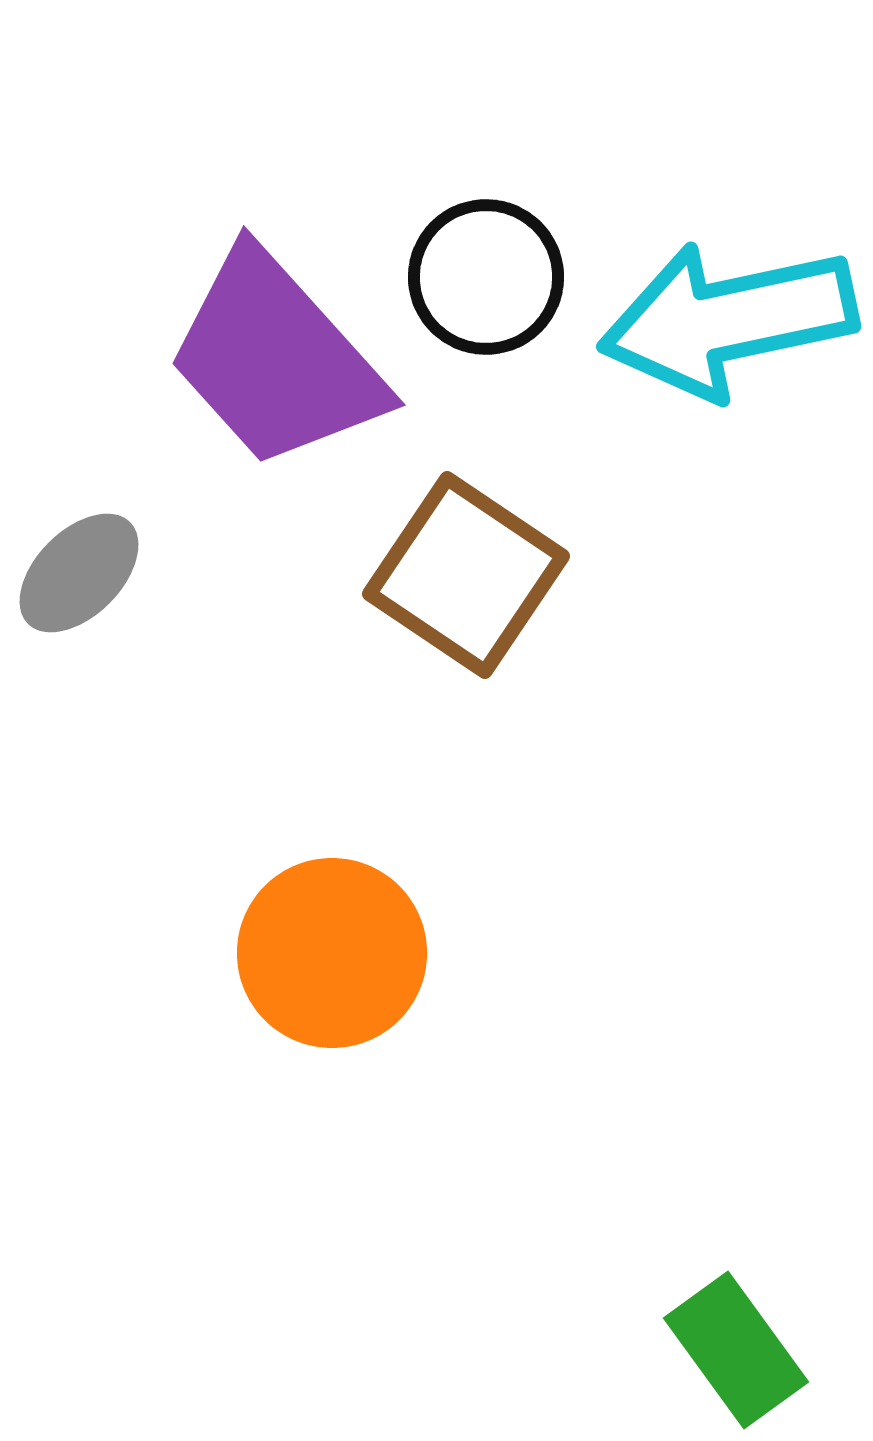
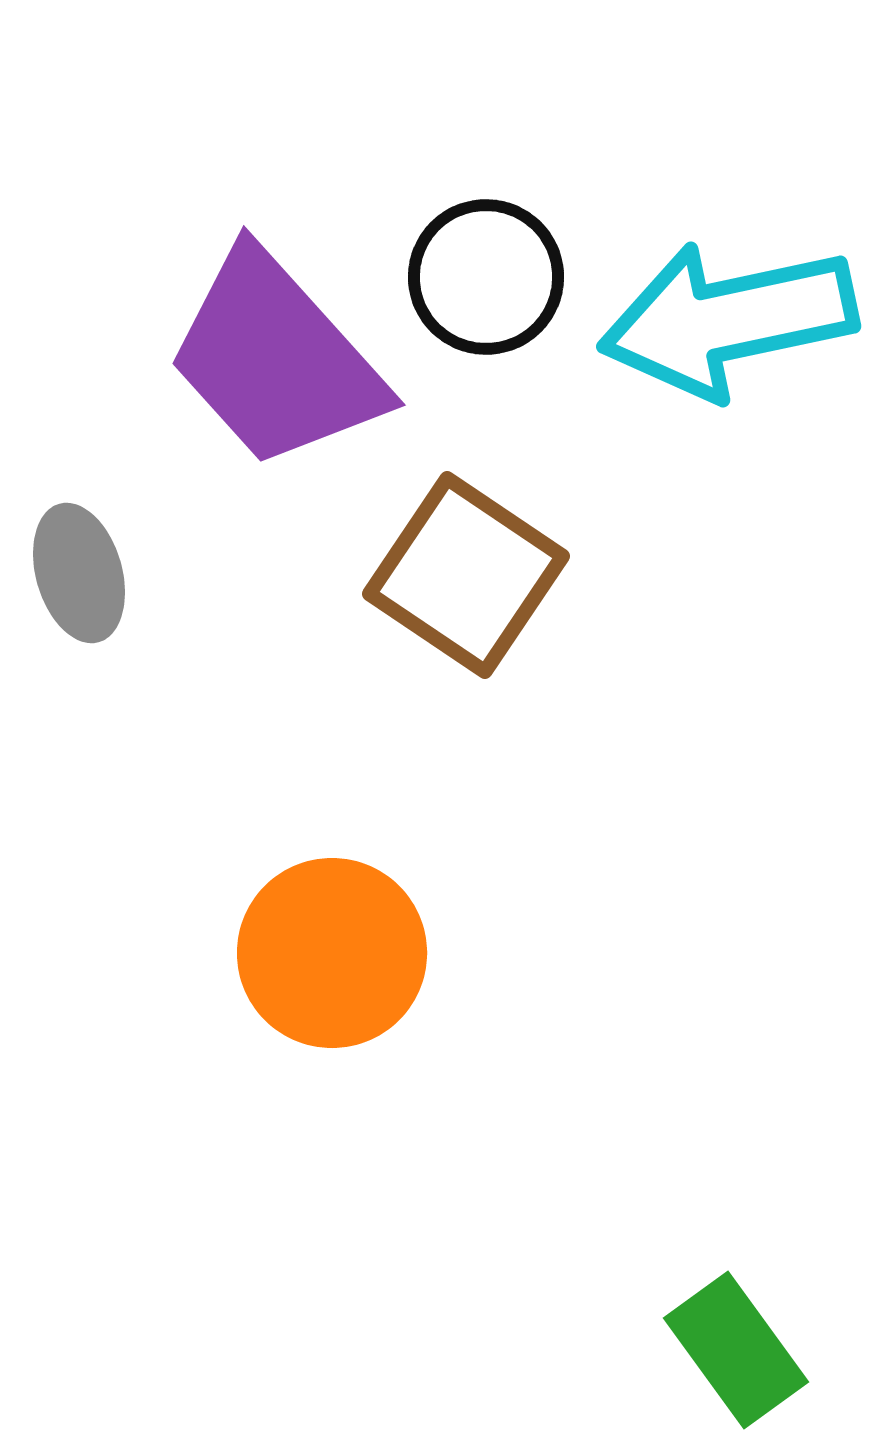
gray ellipse: rotated 61 degrees counterclockwise
